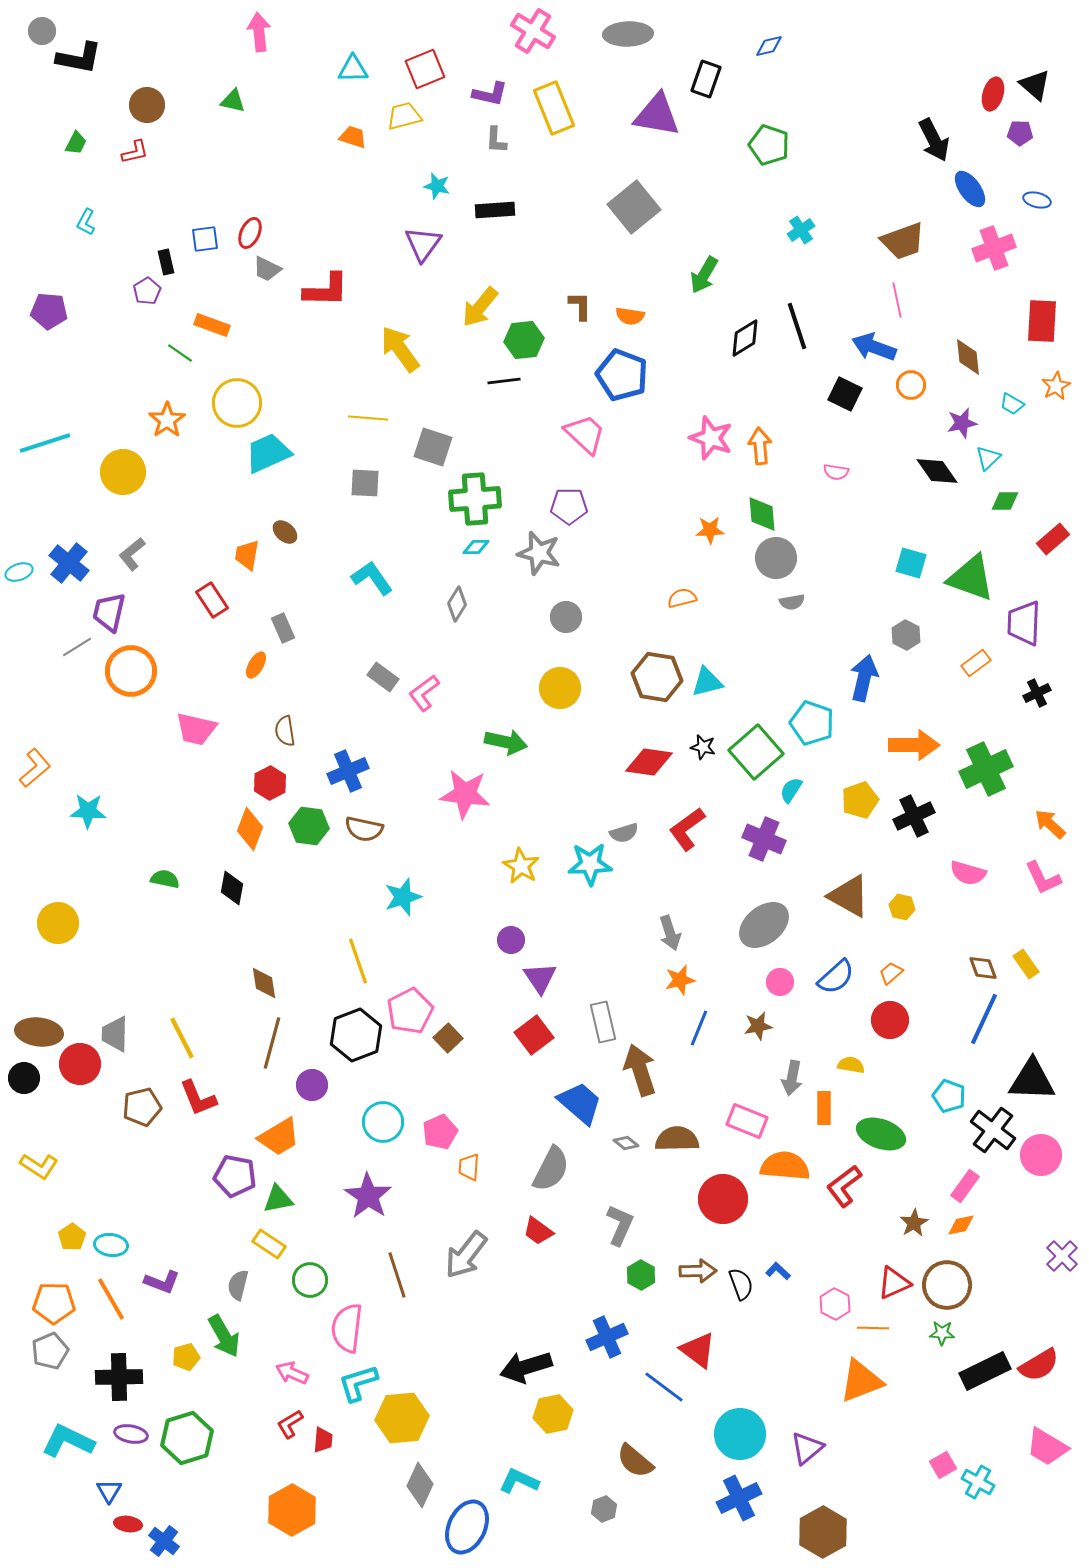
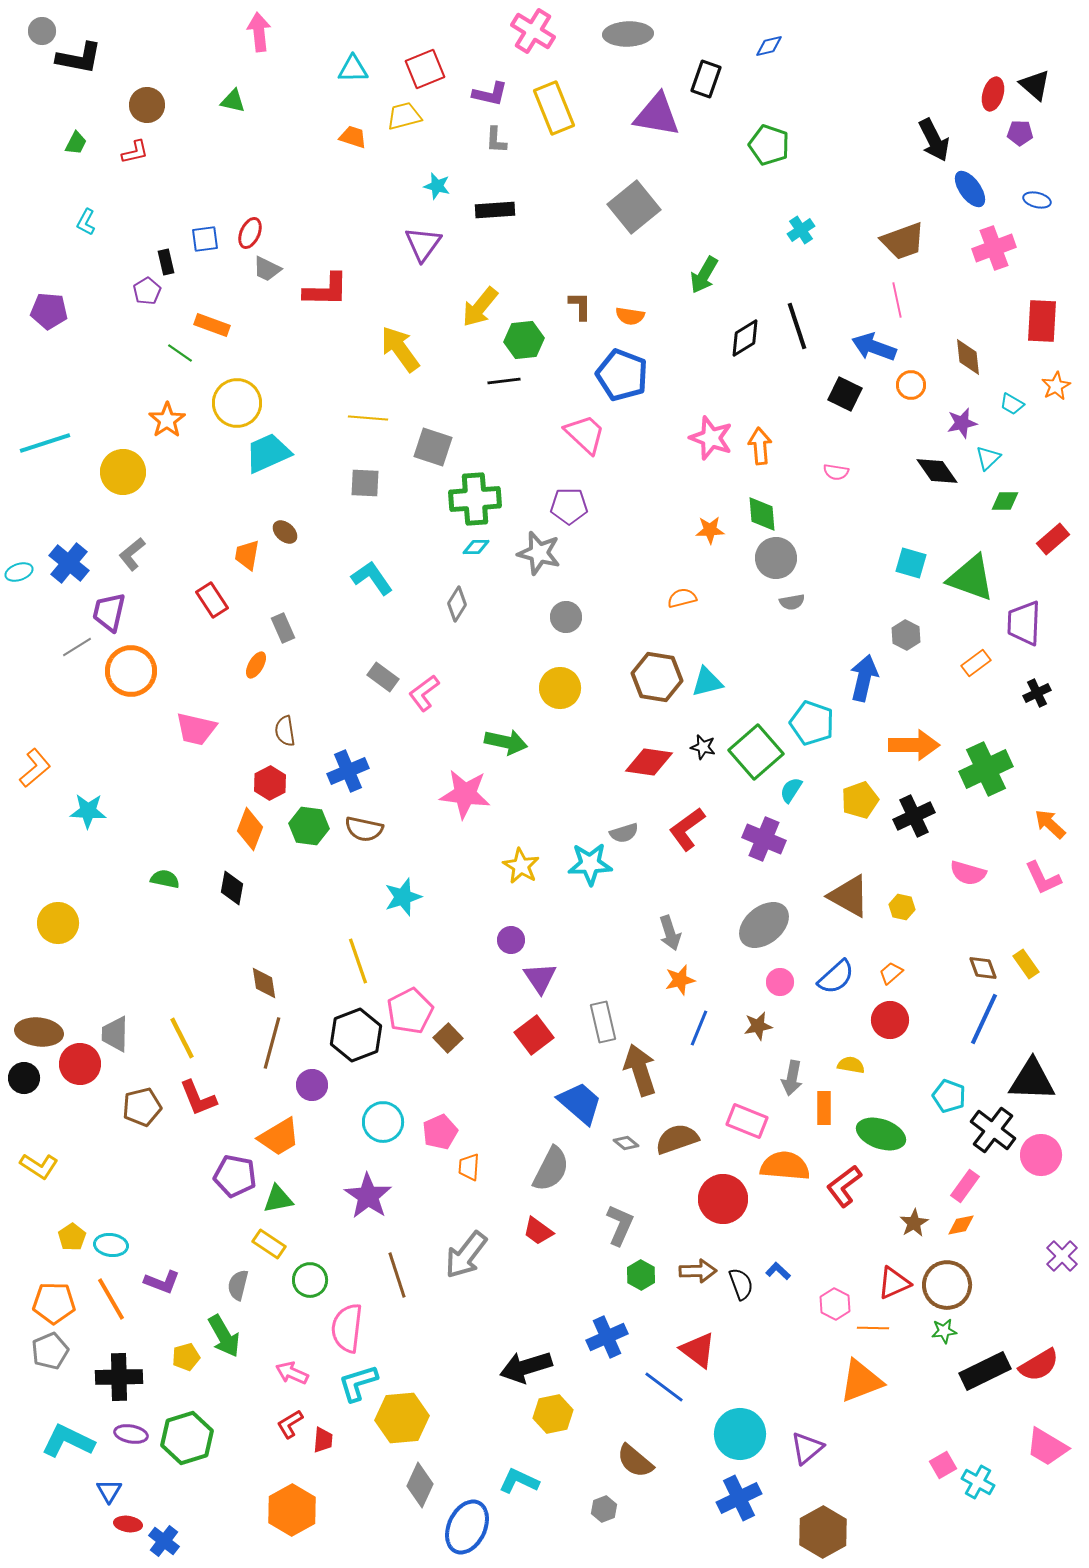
brown semicircle at (677, 1139): rotated 18 degrees counterclockwise
green star at (942, 1333): moved 2 px right, 2 px up; rotated 10 degrees counterclockwise
